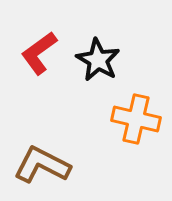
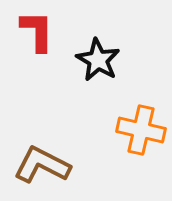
red L-shape: moved 2 px left, 22 px up; rotated 126 degrees clockwise
orange cross: moved 5 px right, 11 px down
